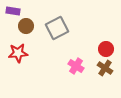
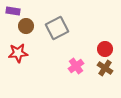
red circle: moved 1 px left
pink cross: rotated 21 degrees clockwise
